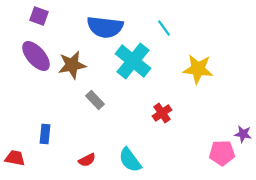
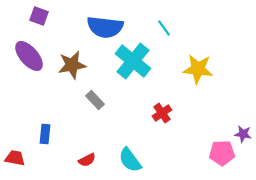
purple ellipse: moved 7 px left
